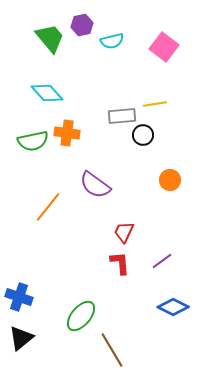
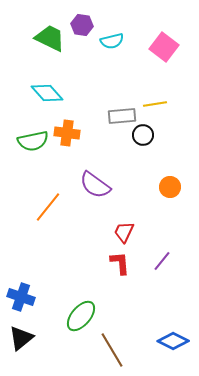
purple hexagon: rotated 20 degrees clockwise
green trapezoid: rotated 24 degrees counterclockwise
orange circle: moved 7 px down
purple line: rotated 15 degrees counterclockwise
blue cross: moved 2 px right
blue diamond: moved 34 px down
